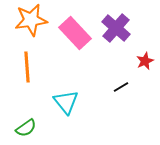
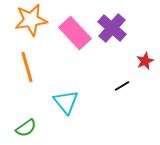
purple cross: moved 4 px left
orange line: rotated 12 degrees counterclockwise
black line: moved 1 px right, 1 px up
